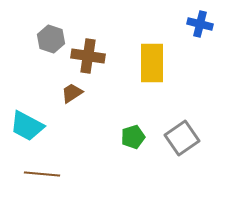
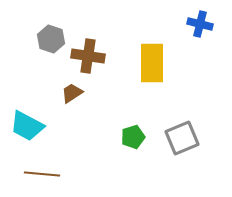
gray square: rotated 12 degrees clockwise
